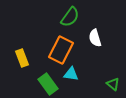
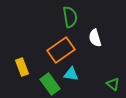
green semicircle: rotated 45 degrees counterclockwise
orange rectangle: rotated 28 degrees clockwise
yellow rectangle: moved 9 px down
green rectangle: moved 2 px right
